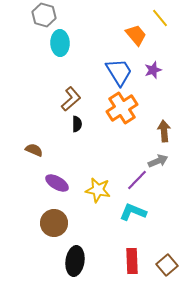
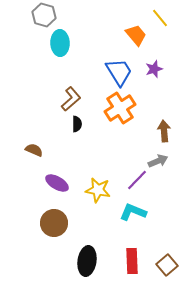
purple star: moved 1 px right, 1 px up
orange cross: moved 2 px left
black ellipse: moved 12 px right
